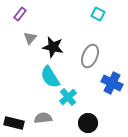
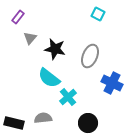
purple rectangle: moved 2 px left, 3 px down
black star: moved 2 px right, 2 px down
cyan semicircle: moved 1 px left, 1 px down; rotated 20 degrees counterclockwise
